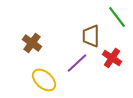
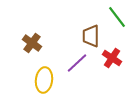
yellow ellipse: rotated 55 degrees clockwise
